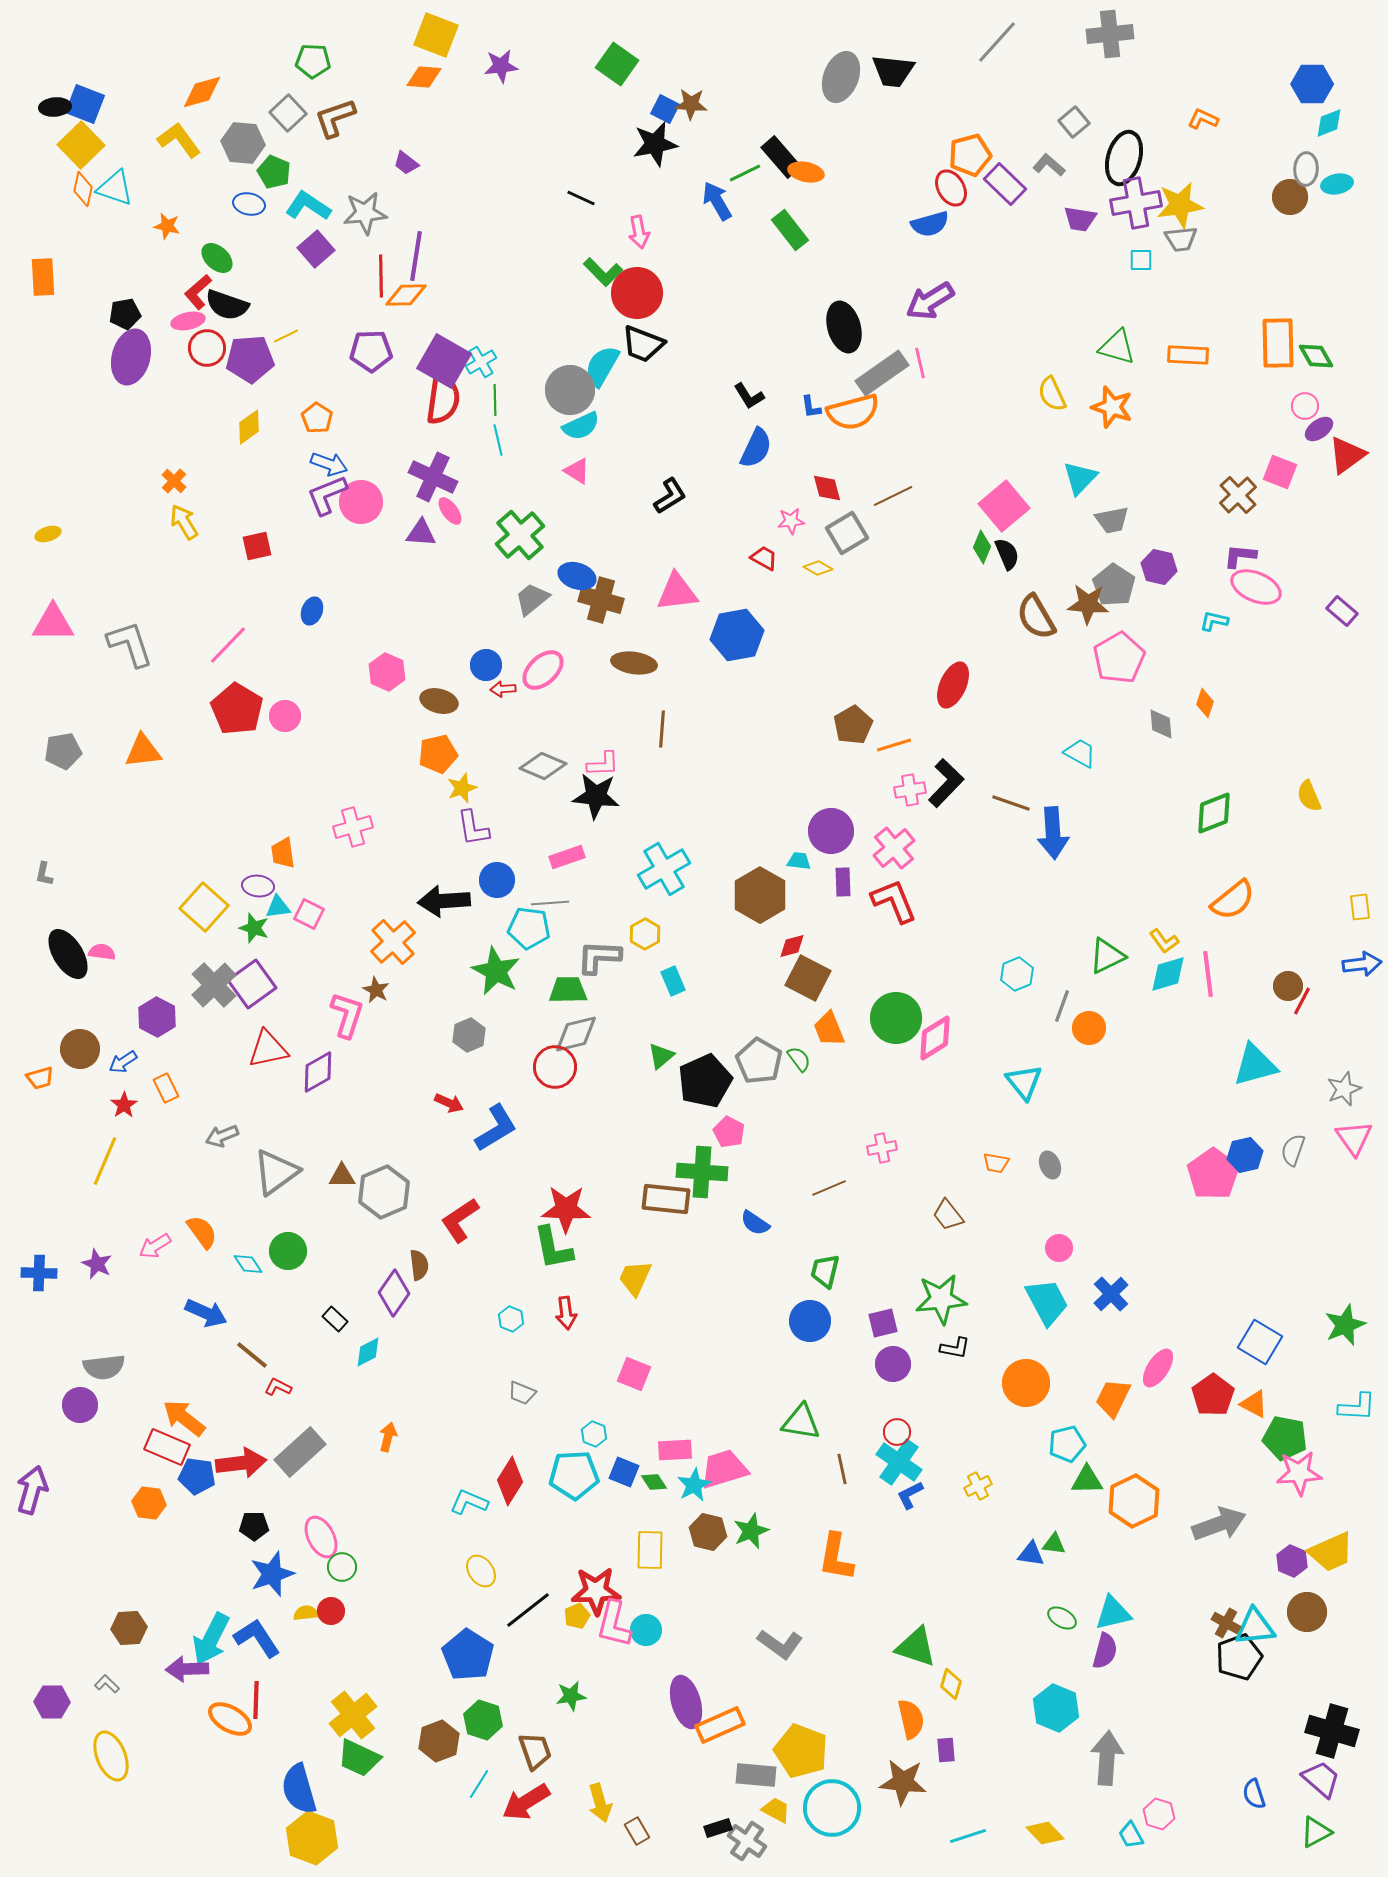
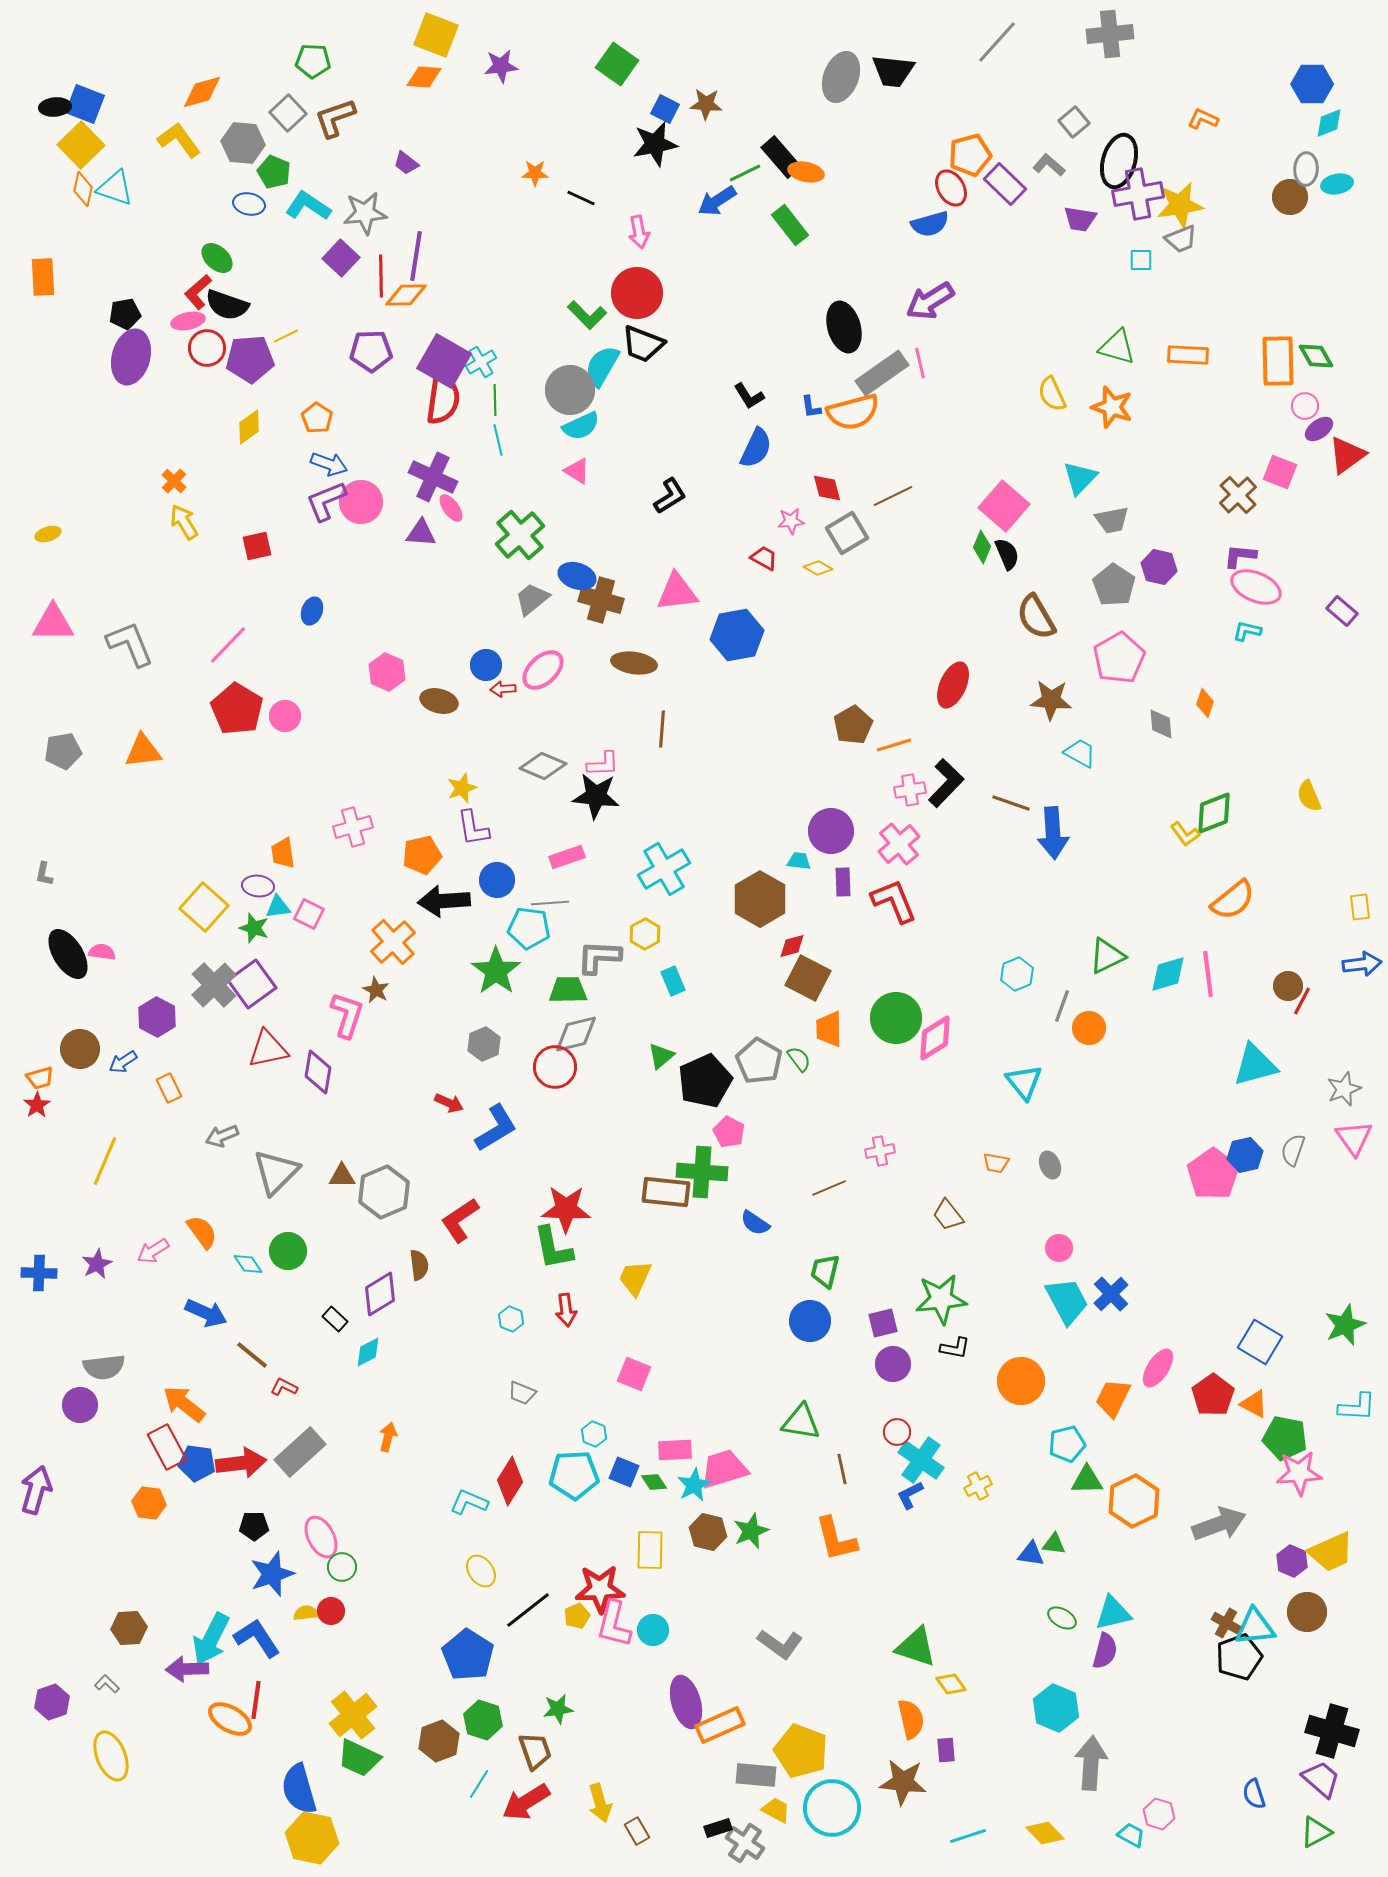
brown star at (691, 104): moved 15 px right
black ellipse at (1124, 158): moved 5 px left, 3 px down
blue arrow at (717, 201): rotated 93 degrees counterclockwise
purple cross at (1136, 203): moved 2 px right, 9 px up
orange star at (167, 226): moved 368 px right, 53 px up; rotated 12 degrees counterclockwise
green rectangle at (790, 230): moved 5 px up
gray trapezoid at (1181, 239): rotated 16 degrees counterclockwise
purple square at (316, 249): moved 25 px right, 9 px down; rotated 6 degrees counterclockwise
green L-shape at (603, 272): moved 16 px left, 43 px down
orange rectangle at (1278, 343): moved 18 px down
purple L-shape at (327, 495): moved 1 px left, 6 px down
pink square at (1004, 506): rotated 9 degrees counterclockwise
pink ellipse at (450, 511): moved 1 px right, 3 px up
brown star at (1088, 604): moved 37 px left, 96 px down
cyan L-shape at (1214, 621): moved 33 px right, 10 px down
gray L-shape at (130, 644): rotated 4 degrees counterclockwise
orange pentagon at (438, 754): moved 16 px left, 101 px down
pink cross at (894, 848): moved 5 px right, 4 px up
brown hexagon at (760, 895): moved 4 px down
yellow L-shape at (1164, 941): moved 21 px right, 107 px up
green star at (496, 971): rotated 9 degrees clockwise
orange trapezoid at (829, 1029): rotated 21 degrees clockwise
gray hexagon at (469, 1035): moved 15 px right, 9 px down
purple diamond at (318, 1072): rotated 51 degrees counterclockwise
orange rectangle at (166, 1088): moved 3 px right
red star at (124, 1105): moved 87 px left
pink cross at (882, 1148): moved 2 px left, 3 px down
gray triangle at (276, 1172): rotated 9 degrees counterclockwise
brown rectangle at (666, 1199): moved 7 px up
pink arrow at (155, 1246): moved 2 px left, 5 px down
purple star at (97, 1264): rotated 20 degrees clockwise
purple diamond at (394, 1293): moved 14 px left, 1 px down; rotated 24 degrees clockwise
cyan trapezoid at (1047, 1302): moved 20 px right, 1 px up
red arrow at (566, 1313): moved 3 px up
orange circle at (1026, 1383): moved 5 px left, 2 px up
red L-shape at (278, 1387): moved 6 px right
orange arrow at (184, 1418): moved 14 px up
red rectangle at (167, 1447): rotated 39 degrees clockwise
cyan cross at (899, 1462): moved 22 px right, 2 px up
blue pentagon at (197, 1476): moved 13 px up
purple arrow at (32, 1490): moved 4 px right
orange L-shape at (836, 1557): moved 18 px up; rotated 24 degrees counterclockwise
red star at (596, 1591): moved 4 px right, 2 px up
cyan circle at (646, 1630): moved 7 px right
yellow diamond at (951, 1684): rotated 52 degrees counterclockwise
green star at (571, 1696): moved 13 px left, 13 px down
red line at (256, 1700): rotated 6 degrees clockwise
purple hexagon at (52, 1702): rotated 20 degrees counterclockwise
gray arrow at (1107, 1758): moved 16 px left, 5 px down
cyan trapezoid at (1131, 1835): rotated 148 degrees clockwise
yellow hexagon at (312, 1838): rotated 9 degrees counterclockwise
gray cross at (747, 1841): moved 2 px left, 2 px down
